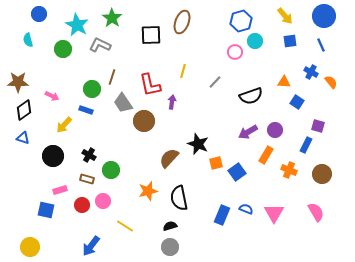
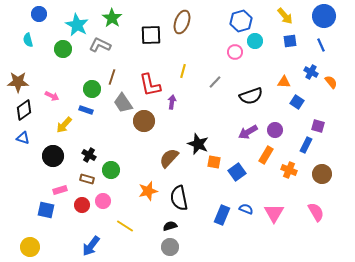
orange square at (216, 163): moved 2 px left, 1 px up; rotated 24 degrees clockwise
